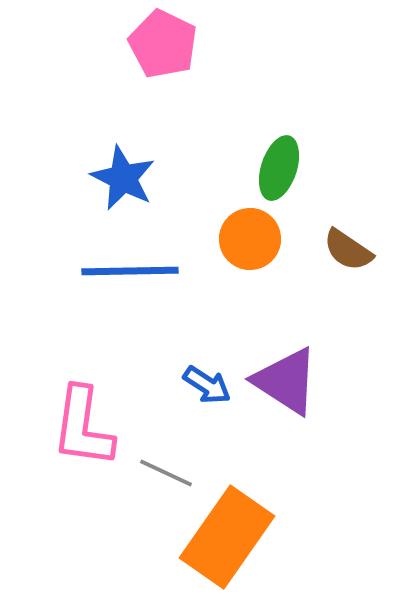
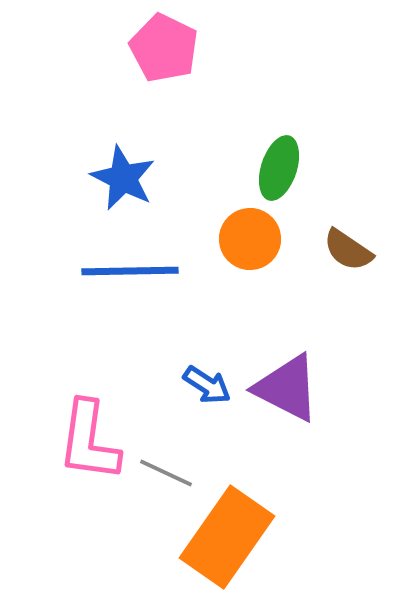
pink pentagon: moved 1 px right, 4 px down
purple triangle: moved 1 px right, 7 px down; rotated 6 degrees counterclockwise
pink L-shape: moved 6 px right, 14 px down
